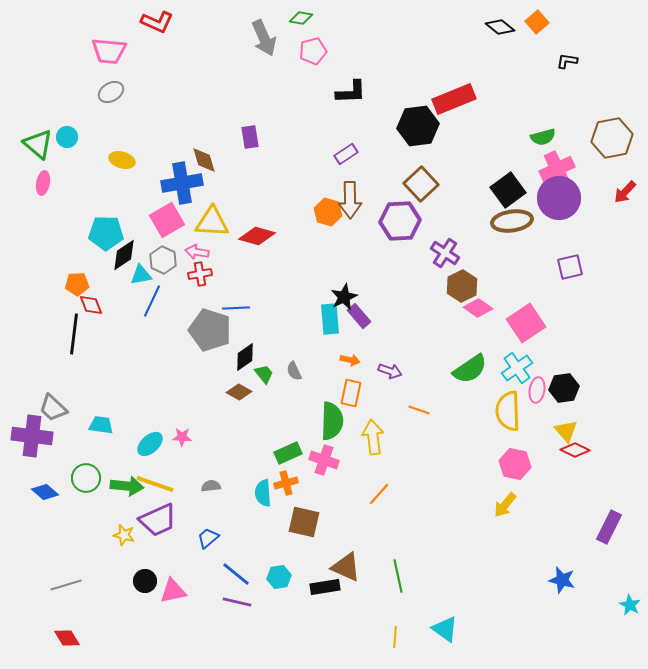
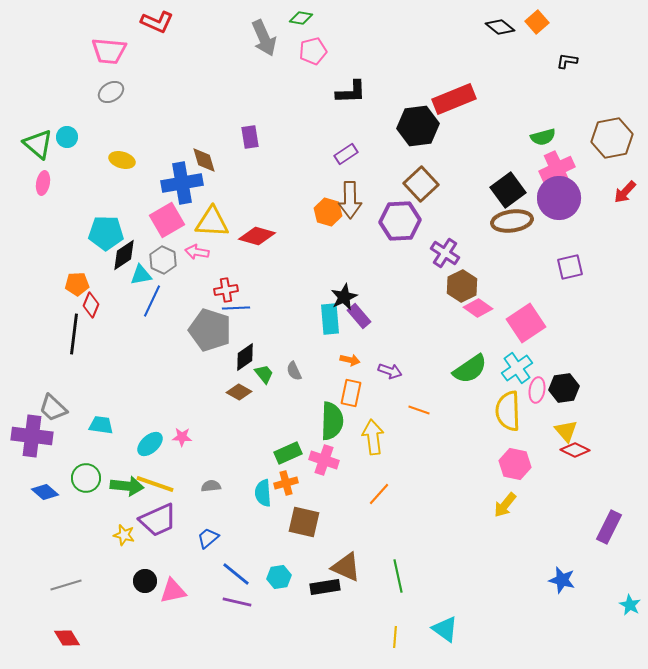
red cross at (200, 274): moved 26 px right, 16 px down
red diamond at (91, 305): rotated 45 degrees clockwise
